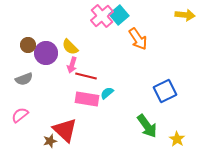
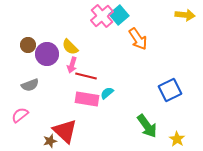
purple circle: moved 1 px right, 1 px down
gray semicircle: moved 6 px right, 6 px down
blue square: moved 5 px right, 1 px up
red triangle: moved 1 px down
